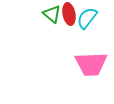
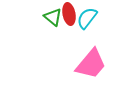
green triangle: moved 1 px right, 3 px down
pink trapezoid: rotated 48 degrees counterclockwise
